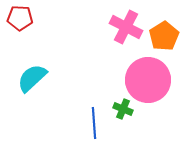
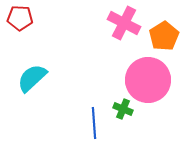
pink cross: moved 2 px left, 4 px up
